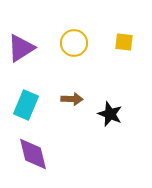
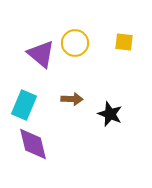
yellow circle: moved 1 px right
purple triangle: moved 20 px right, 6 px down; rotated 48 degrees counterclockwise
cyan rectangle: moved 2 px left
purple diamond: moved 10 px up
